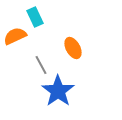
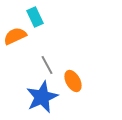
orange ellipse: moved 33 px down
gray line: moved 6 px right
blue star: moved 16 px left, 6 px down; rotated 12 degrees clockwise
